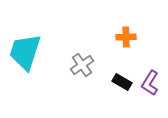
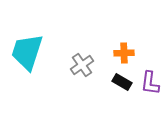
orange cross: moved 2 px left, 16 px down
cyan trapezoid: moved 2 px right
purple L-shape: rotated 25 degrees counterclockwise
